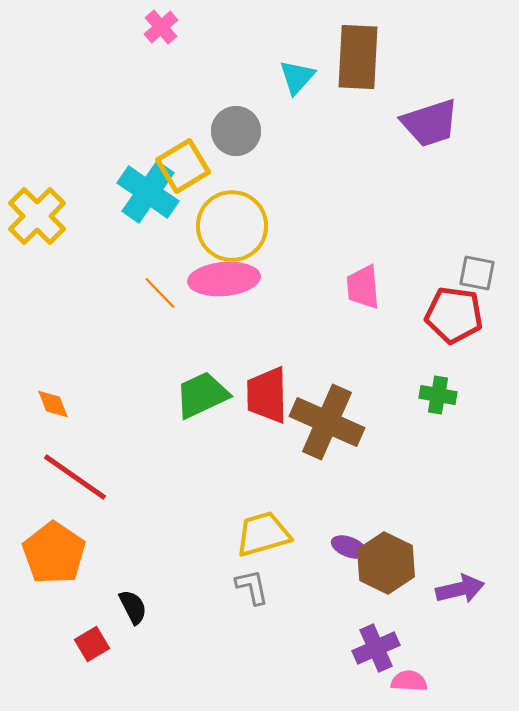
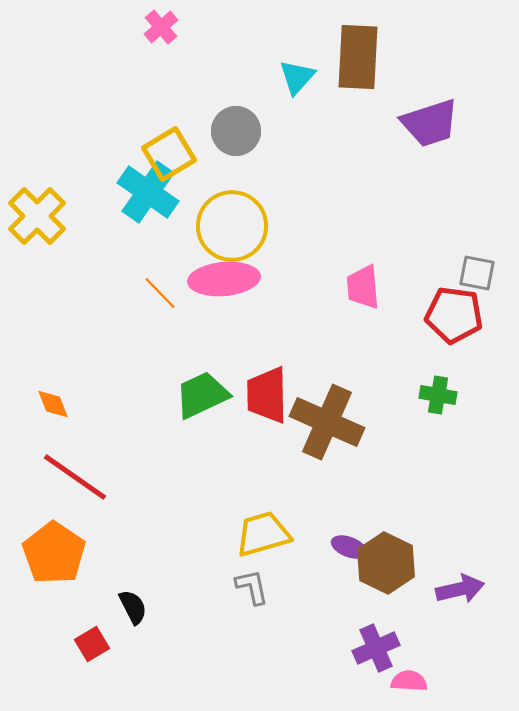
yellow square: moved 14 px left, 12 px up
